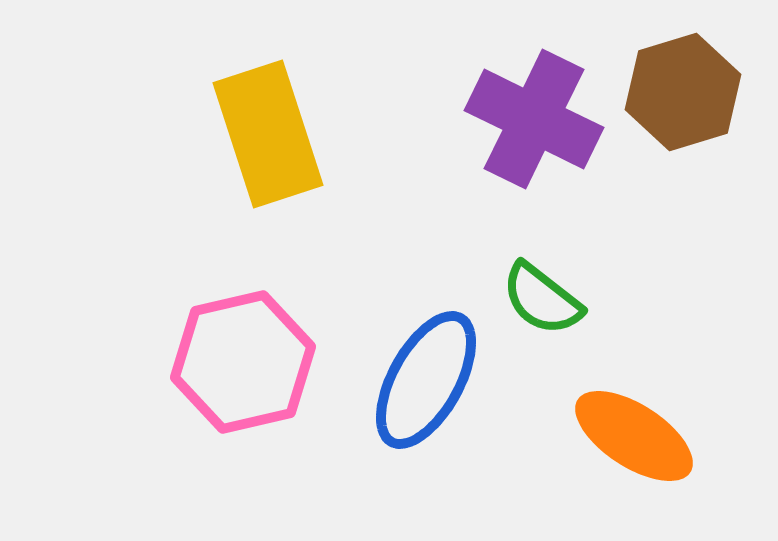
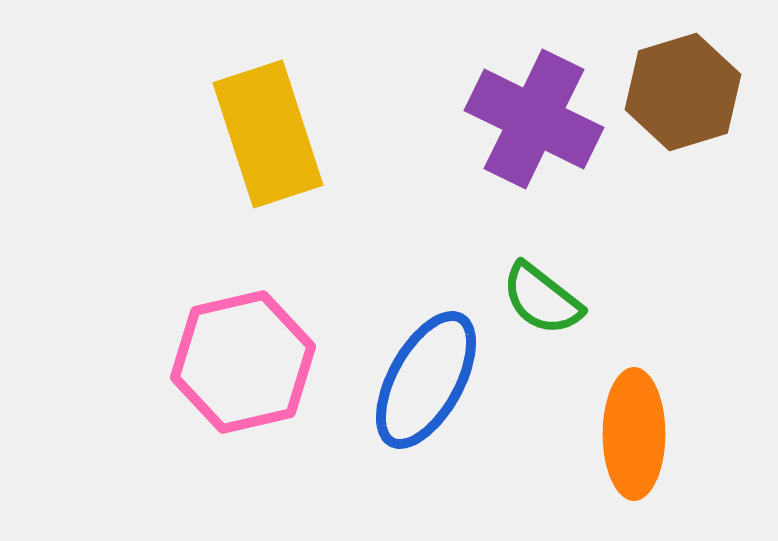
orange ellipse: moved 2 px up; rotated 57 degrees clockwise
